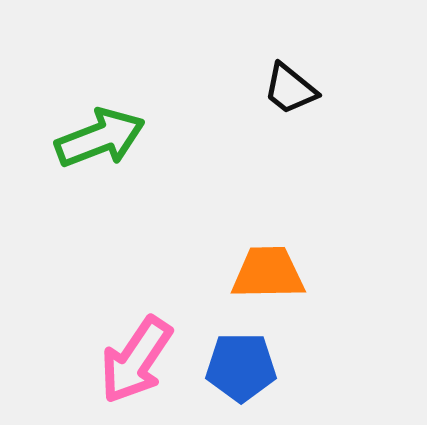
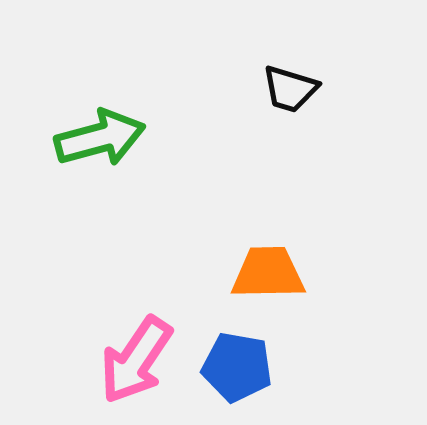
black trapezoid: rotated 22 degrees counterclockwise
green arrow: rotated 6 degrees clockwise
blue pentagon: moved 4 px left; rotated 10 degrees clockwise
